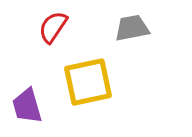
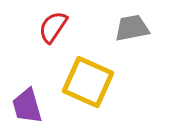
yellow square: rotated 36 degrees clockwise
